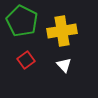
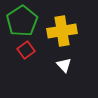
green pentagon: rotated 12 degrees clockwise
red square: moved 10 px up
